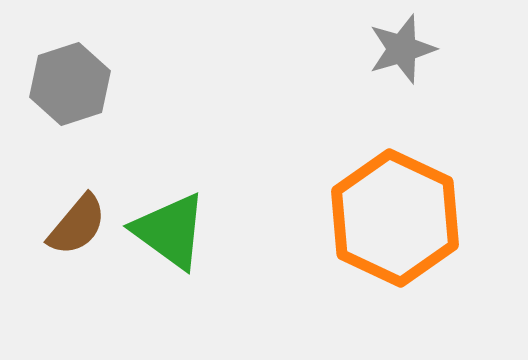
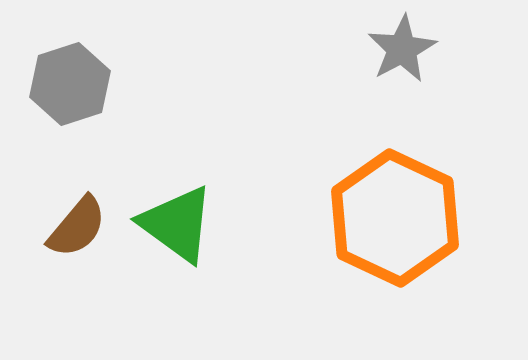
gray star: rotated 12 degrees counterclockwise
brown semicircle: moved 2 px down
green triangle: moved 7 px right, 7 px up
